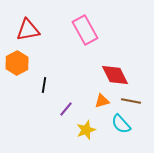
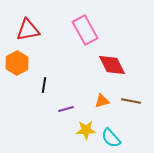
red diamond: moved 3 px left, 10 px up
purple line: rotated 35 degrees clockwise
cyan semicircle: moved 10 px left, 14 px down
yellow star: rotated 18 degrees clockwise
